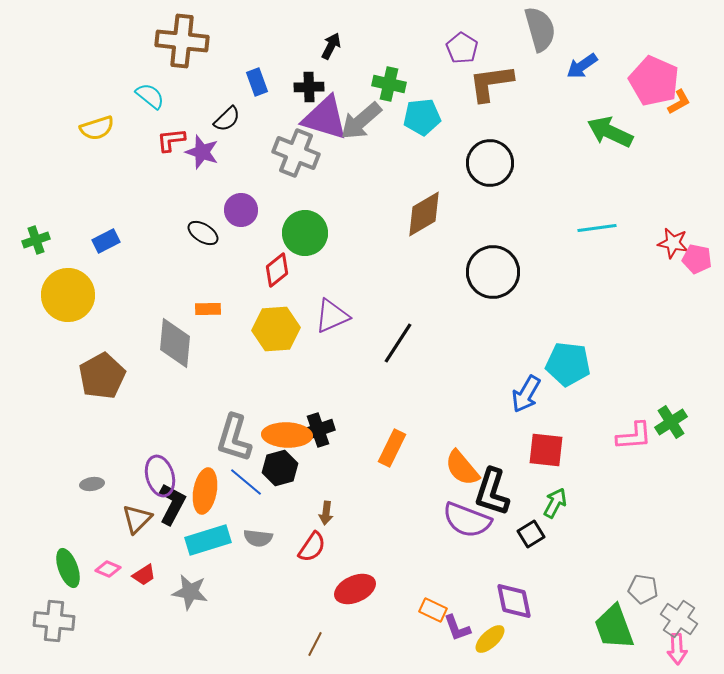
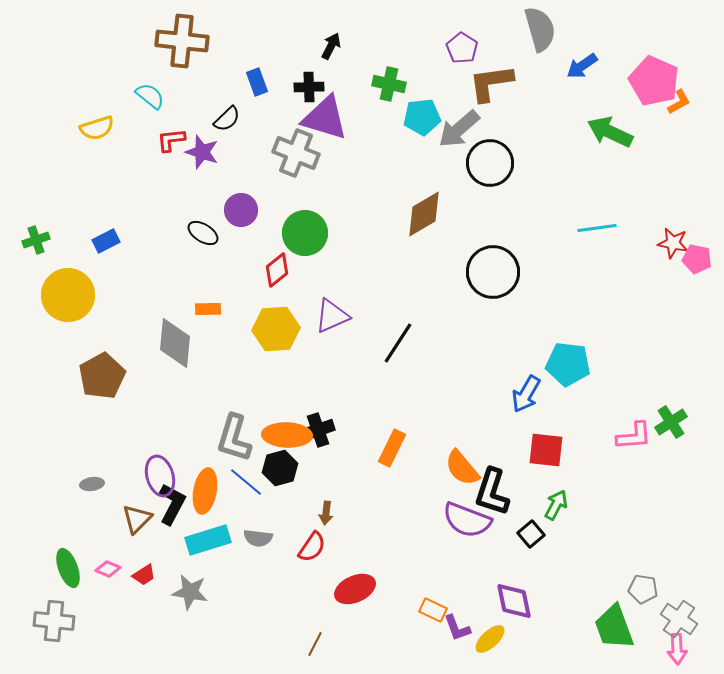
gray arrow at (361, 121): moved 98 px right, 8 px down
green arrow at (555, 503): moved 1 px right, 2 px down
black square at (531, 534): rotated 8 degrees counterclockwise
